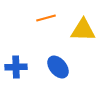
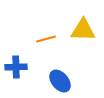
orange line: moved 21 px down
blue ellipse: moved 2 px right, 14 px down
